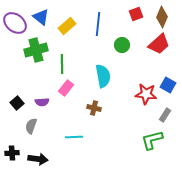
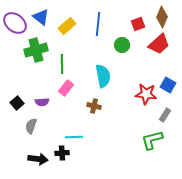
red square: moved 2 px right, 10 px down
brown cross: moved 2 px up
black cross: moved 50 px right
